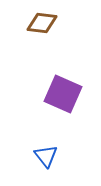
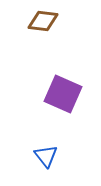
brown diamond: moved 1 px right, 2 px up
